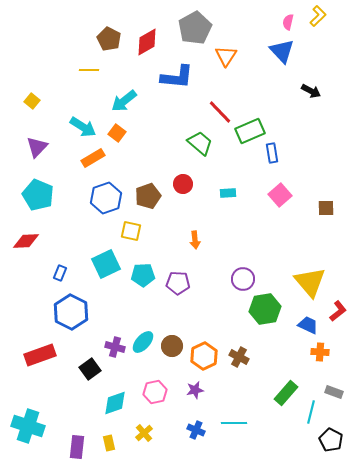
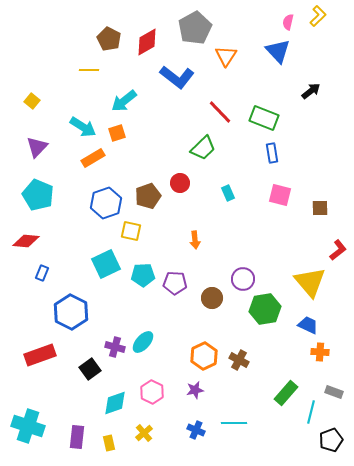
blue triangle at (282, 51): moved 4 px left
blue L-shape at (177, 77): rotated 32 degrees clockwise
black arrow at (311, 91): rotated 66 degrees counterclockwise
green rectangle at (250, 131): moved 14 px right, 13 px up; rotated 44 degrees clockwise
orange square at (117, 133): rotated 36 degrees clockwise
green trapezoid at (200, 143): moved 3 px right, 5 px down; rotated 96 degrees clockwise
red circle at (183, 184): moved 3 px left, 1 px up
cyan rectangle at (228, 193): rotated 70 degrees clockwise
pink square at (280, 195): rotated 35 degrees counterclockwise
blue hexagon at (106, 198): moved 5 px down
brown square at (326, 208): moved 6 px left
red diamond at (26, 241): rotated 8 degrees clockwise
blue rectangle at (60, 273): moved 18 px left
purple pentagon at (178, 283): moved 3 px left
red L-shape at (338, 311): moved 61 px up
brown circle at (172, 346): moved 40 px right, 48 px up
brown cross at (239, 357): moved 3 px down
pink hexagon at (155, 392): moved 3 px left; rotated 20 degrees counterclockwise
black pentagon at (331, 440): rotated 25 degrees clockwise
purple rectangle at (77, 447): moved 10 px up
